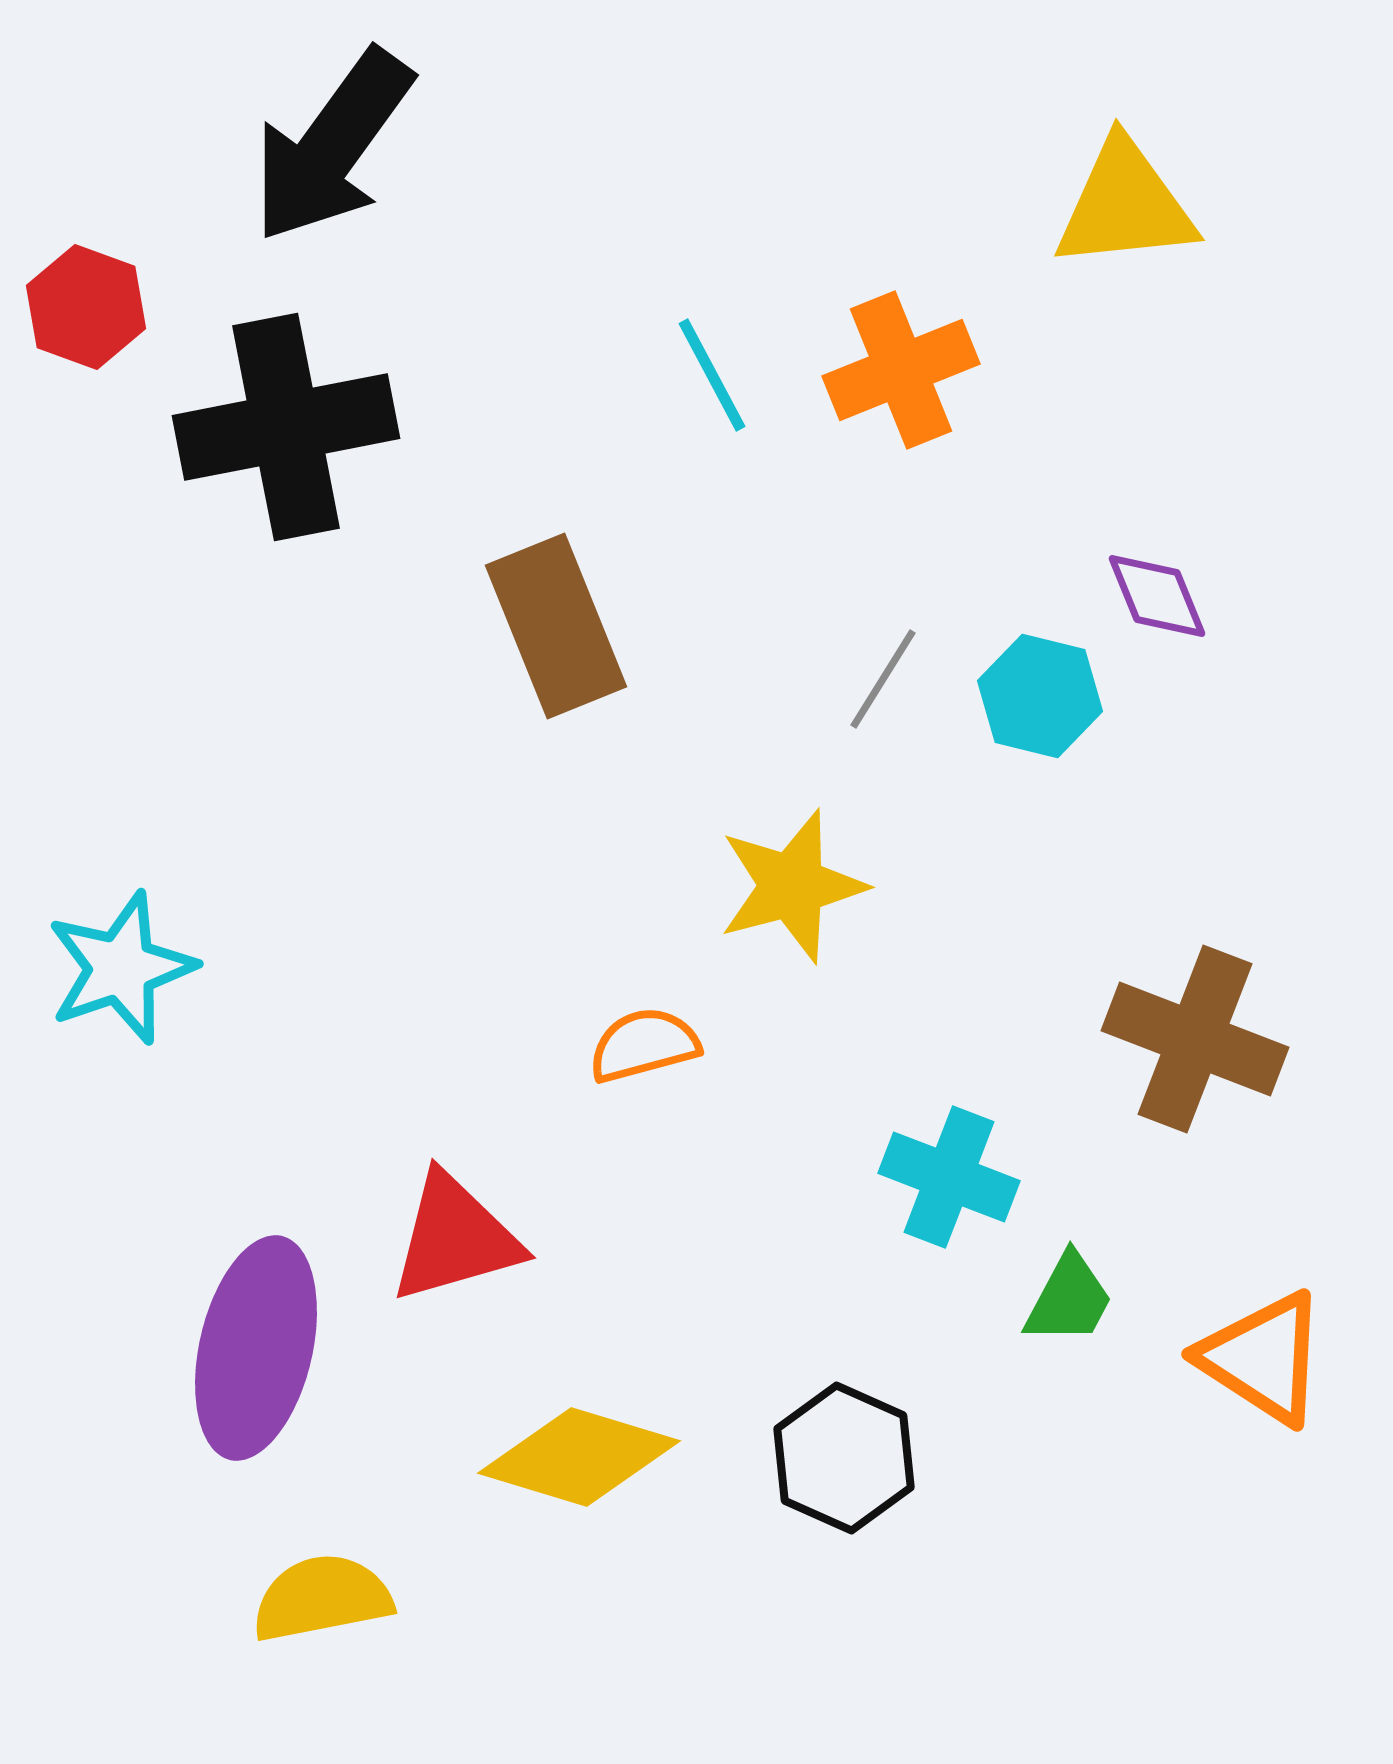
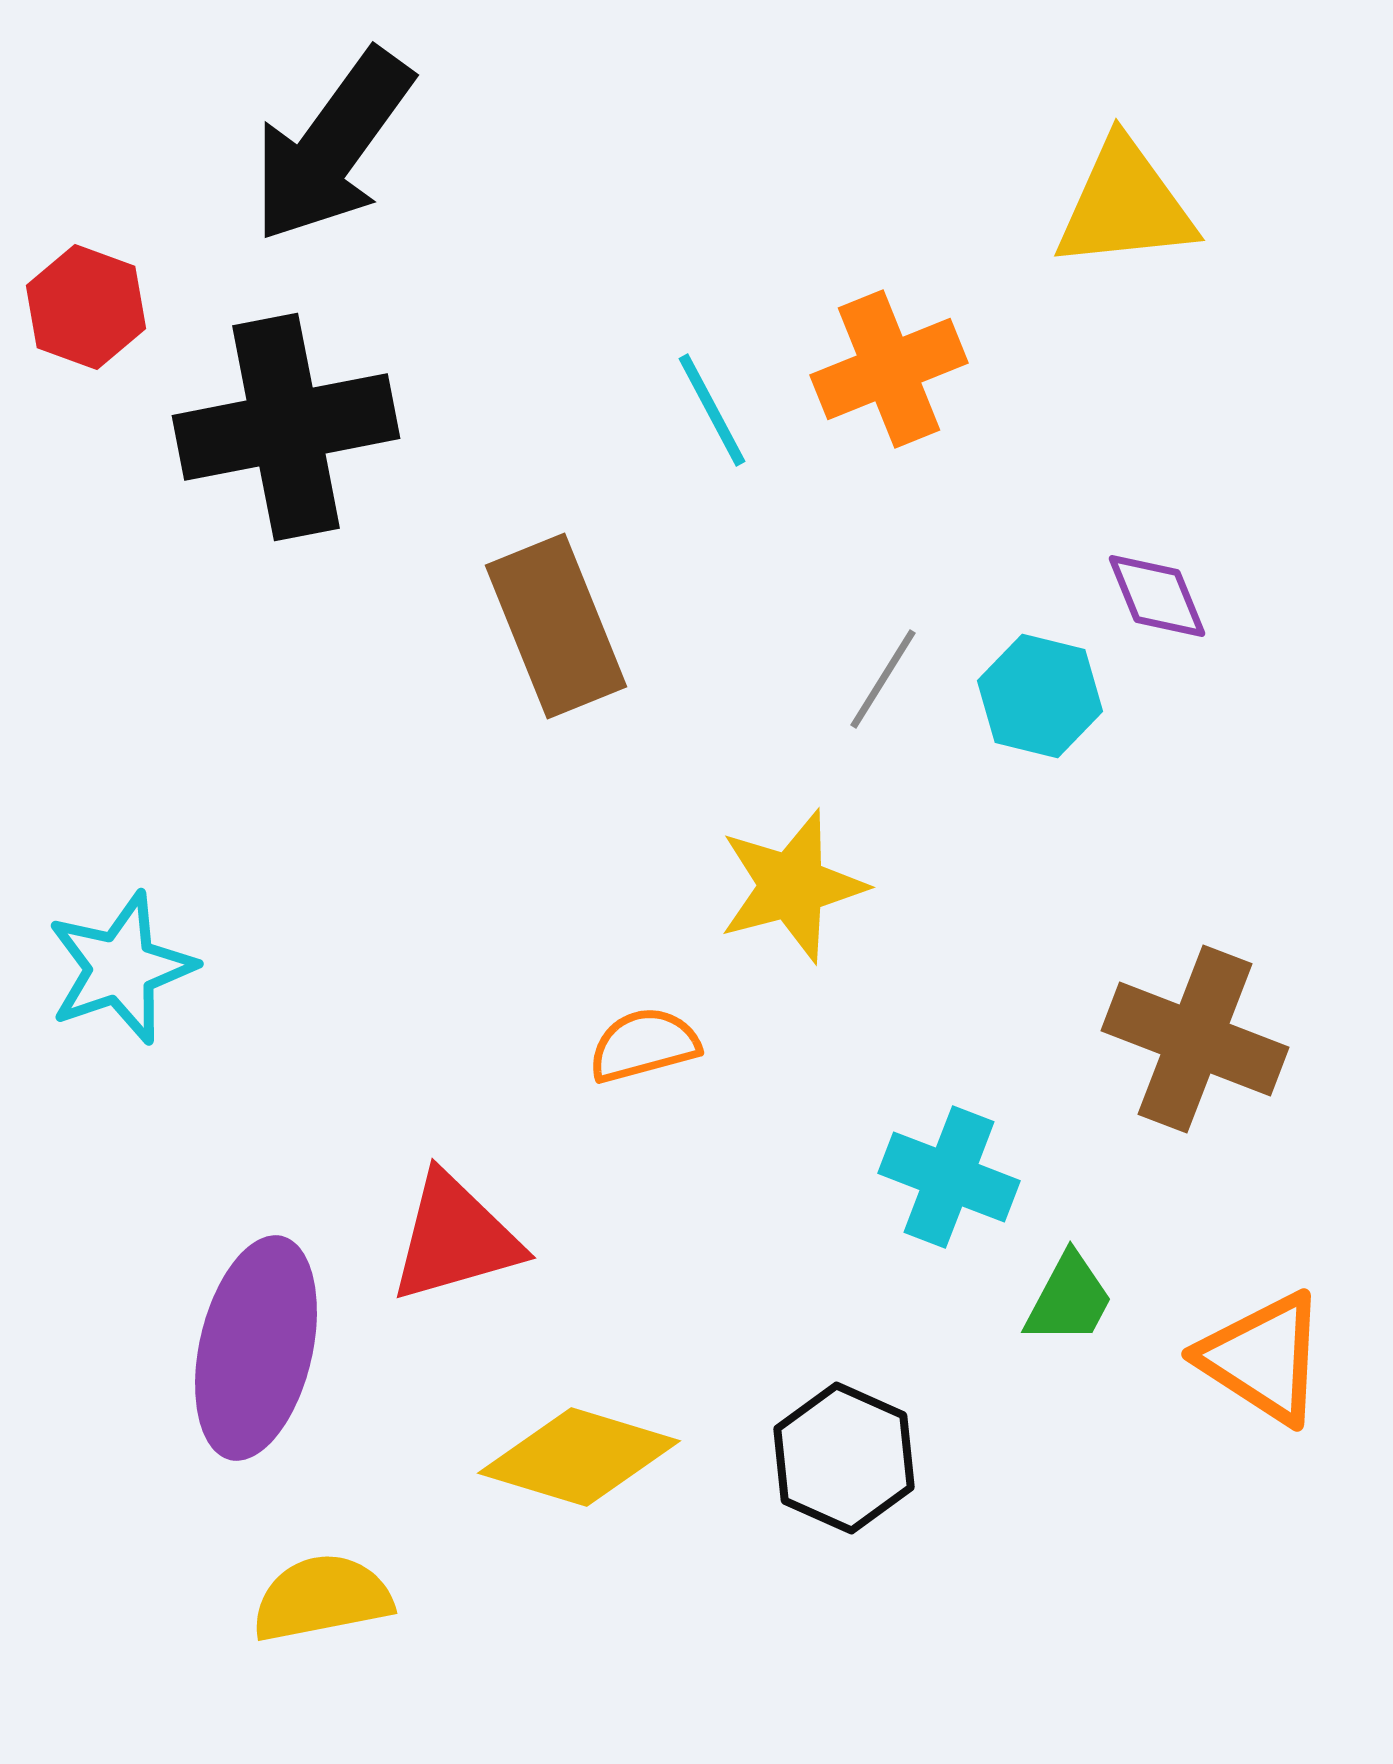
orange cross: moved 12 px left, 1 px up
cyan line: moved 35 px down
